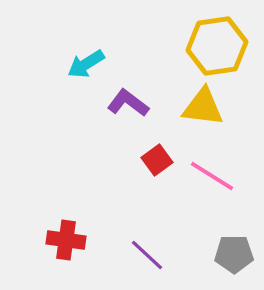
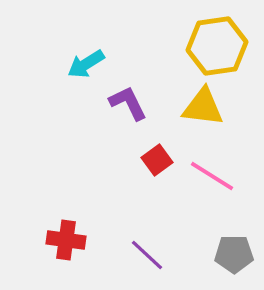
purple L-shape: rotated 27 degrees clockwise
